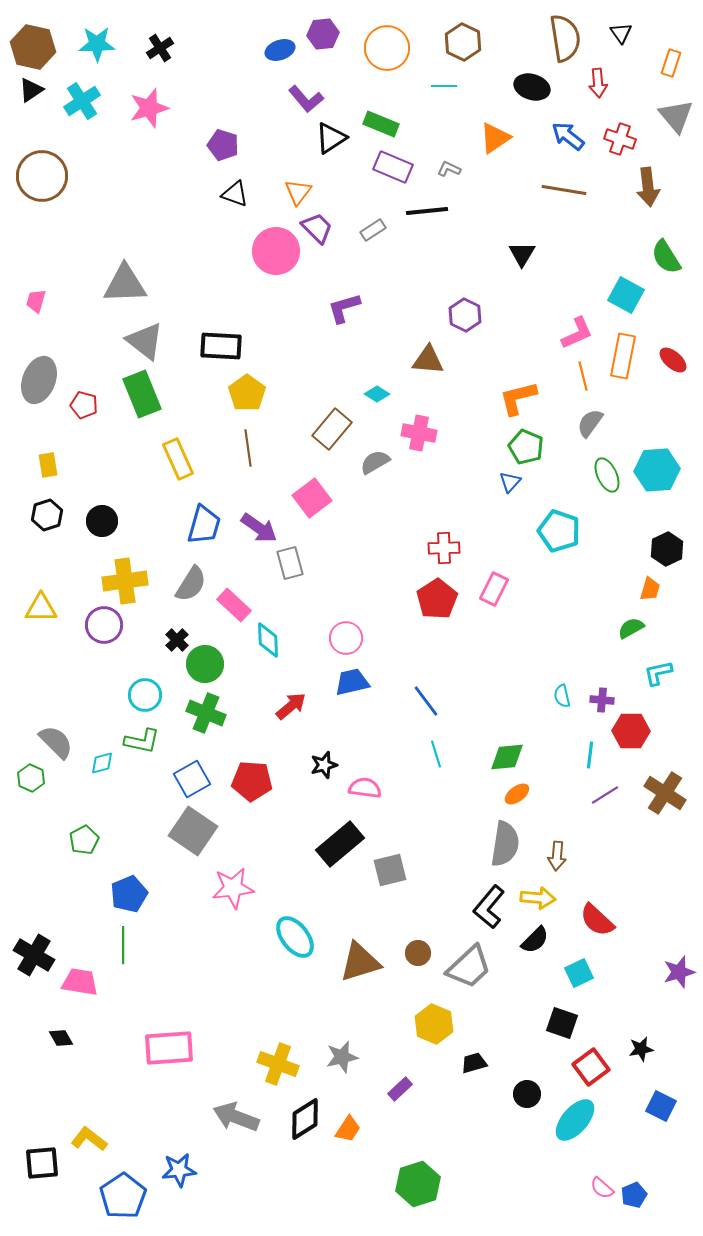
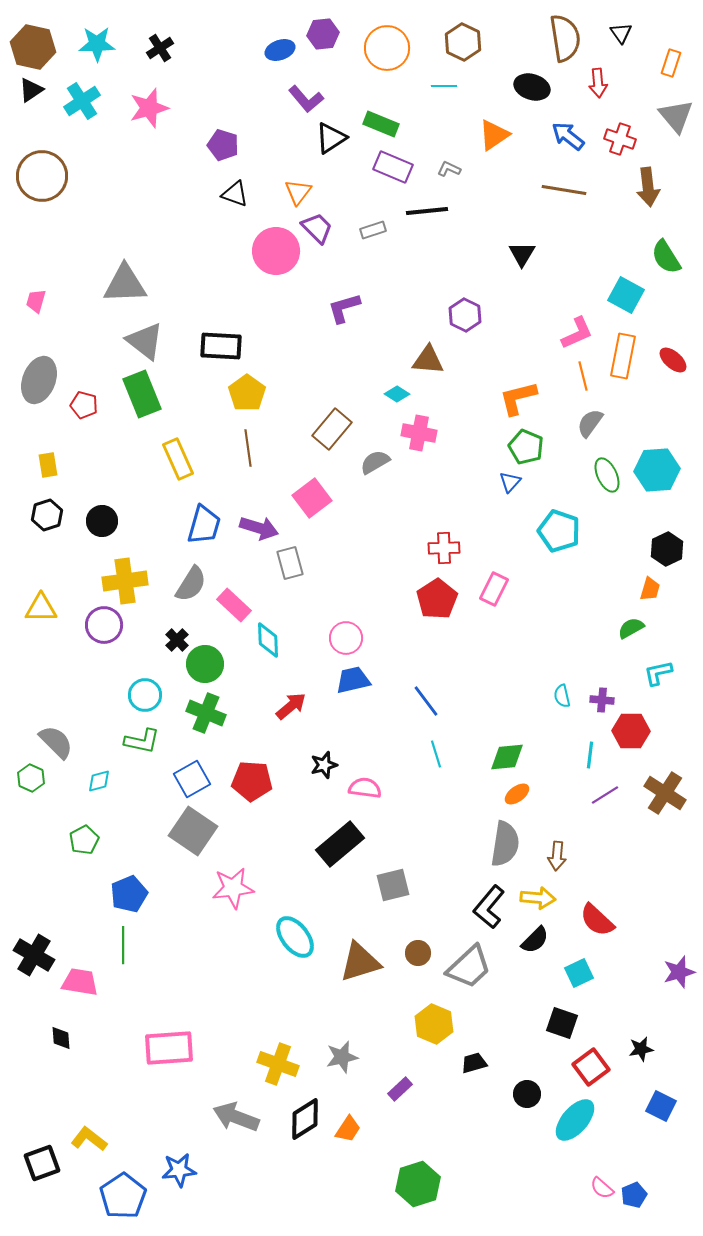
orange triangle at (495, 138): moved 1 px left, 3 px up
gray rectangle at (373, 230): rotated 15 degrees clockwise
cyan diamond at (377, 394): moved 20 px right
purple arrow at (259, 528): rotated 18 degrees counterclockwise
blue trapezoid at (352, 682): moved 1 px right, 2 px up
cyan diamond at (102, 763): moved 3 px left, 18 px down
gray square at (390, 870): moved 3 px right, 15 px down
black diamond at (61, 1038): rotated 25 degrees clockwise
black square at (42, 1163): rotated 15 degrees counterclockwise
